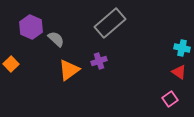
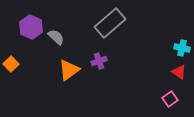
gray semicircle: moved 2 px up
